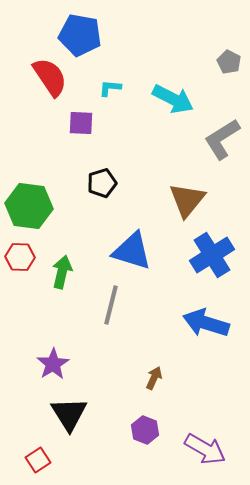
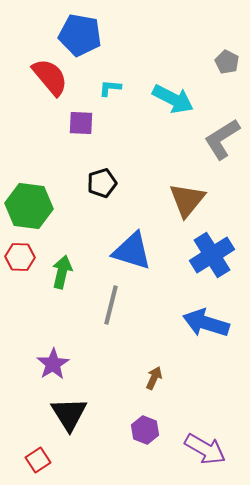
gray pentagon: moved 2 px left
red semicircle: rotated 6 degrees counterclockwise
